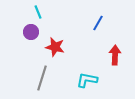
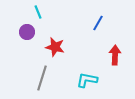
purple circle: moved 4 px left
